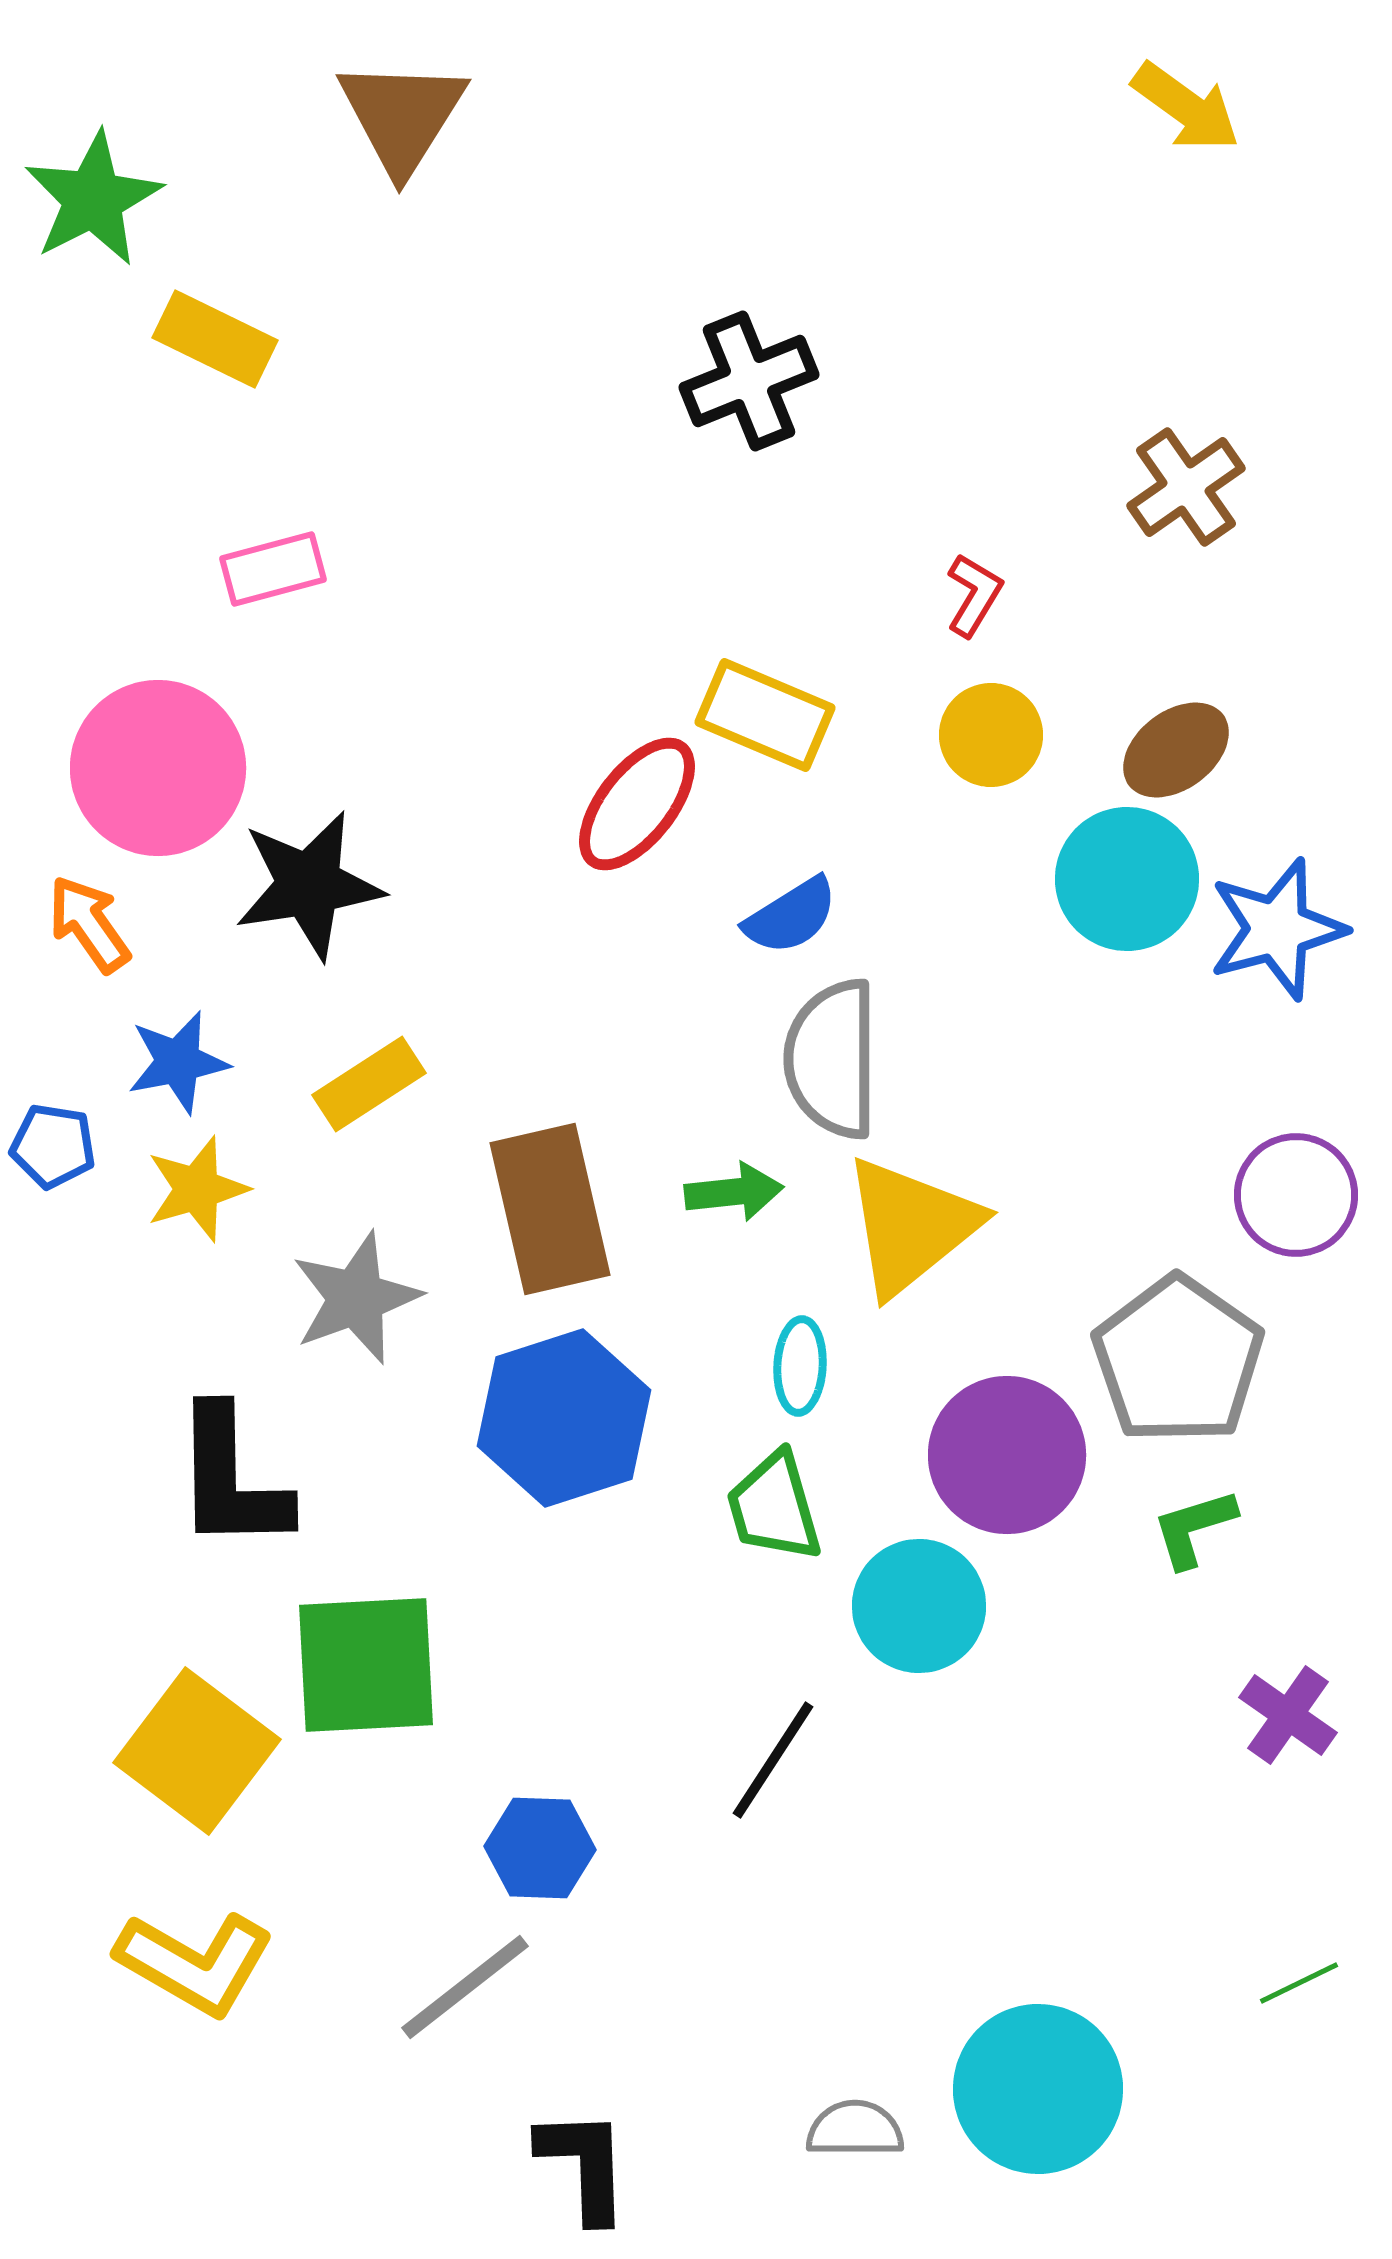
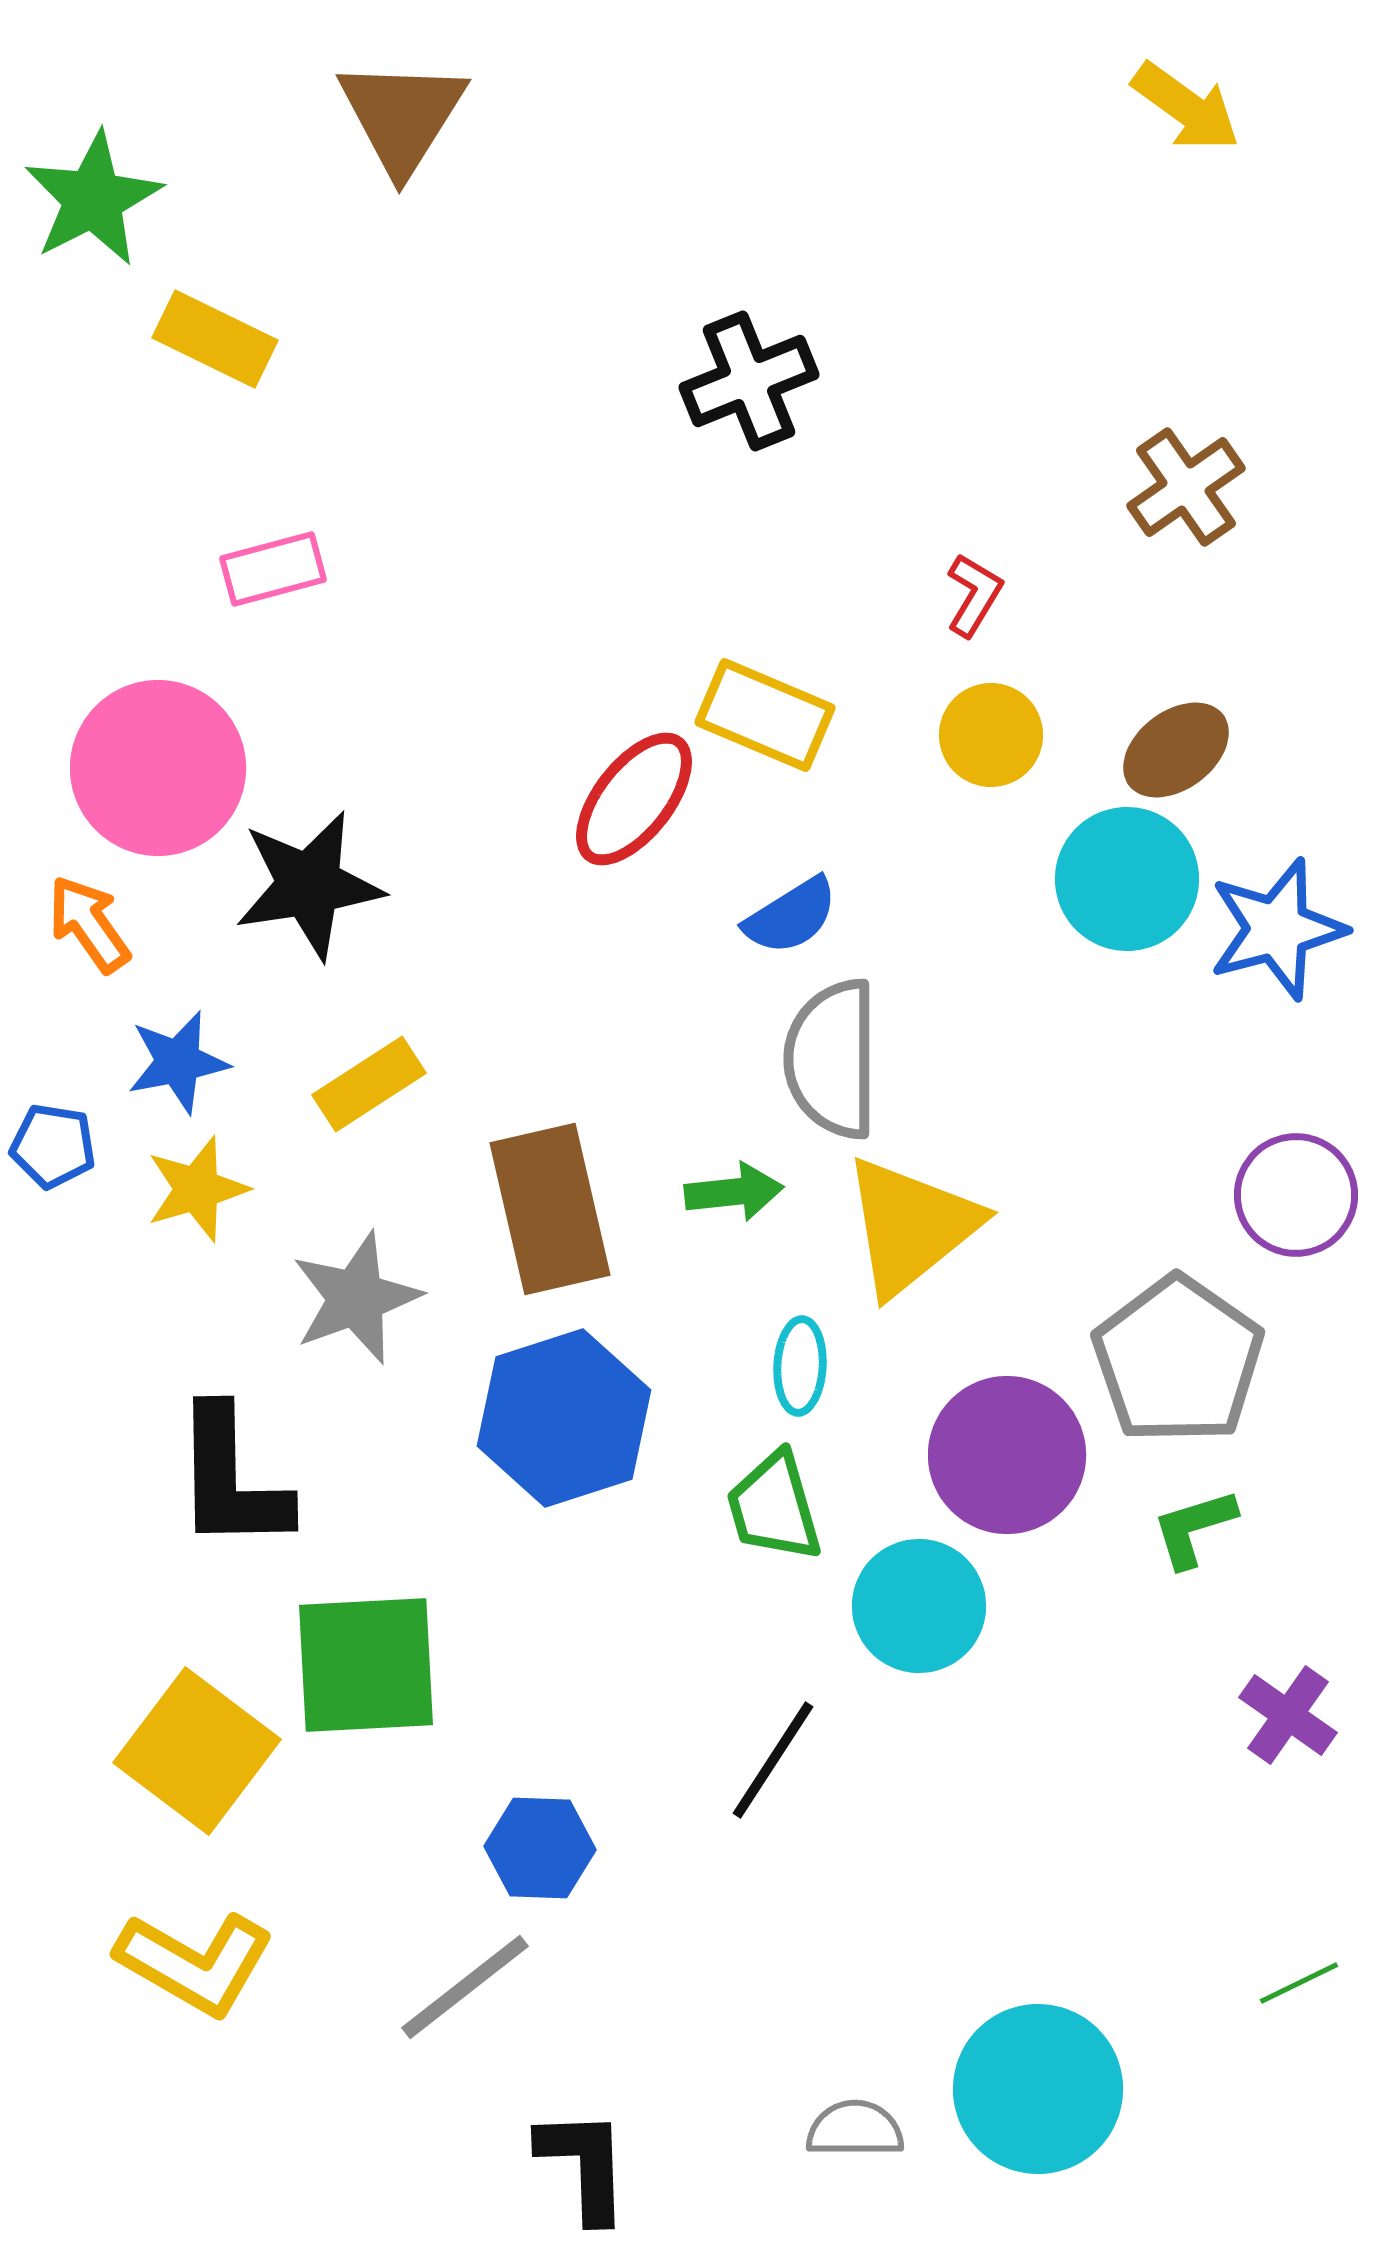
red ellipse at (637, 804): moved 3 px left, 5 px up
